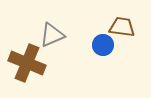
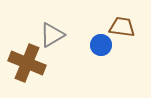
gray triangle: rotated 8 degrees counterclockwise
blue circle: moved 2 px left
